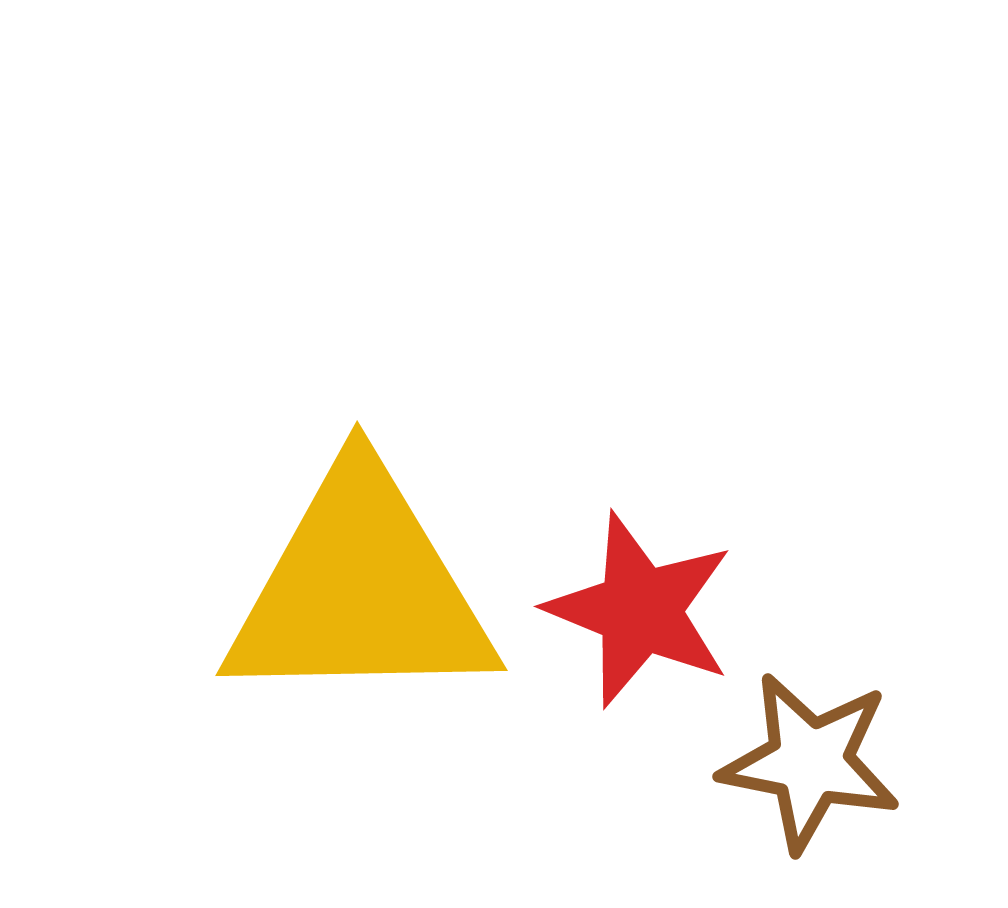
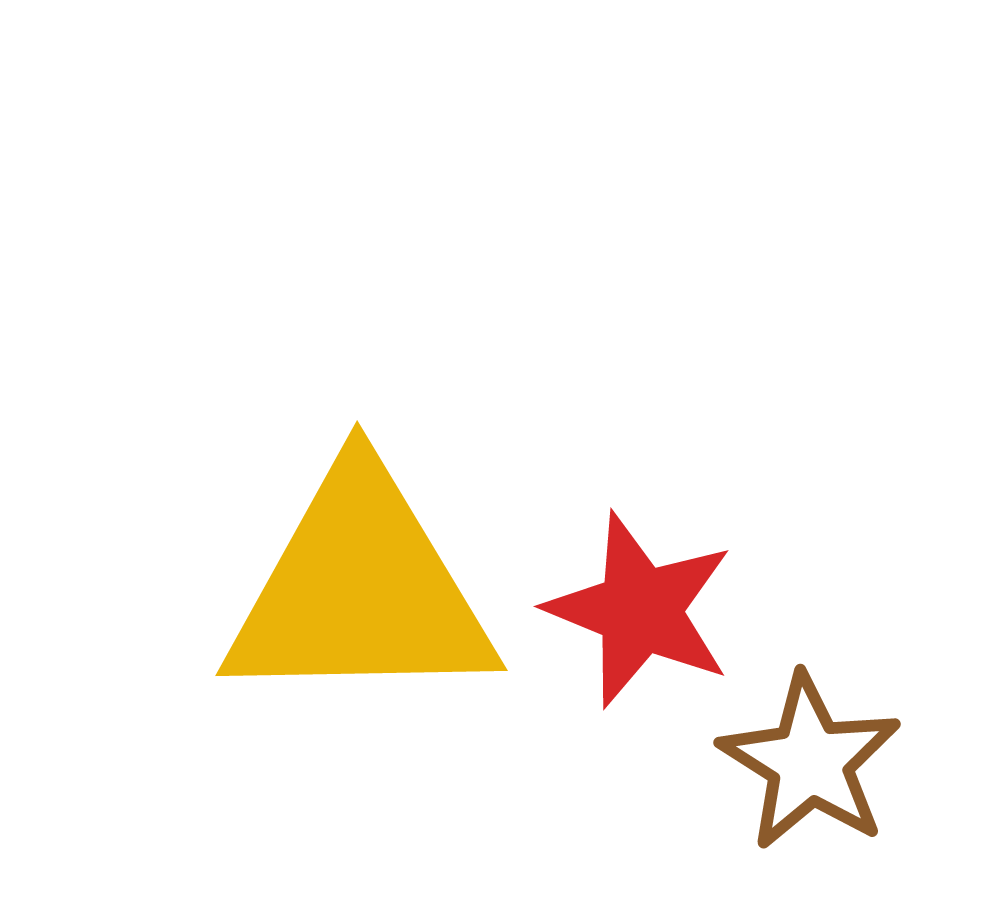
brown star: rotated 21 degrees clockwise
